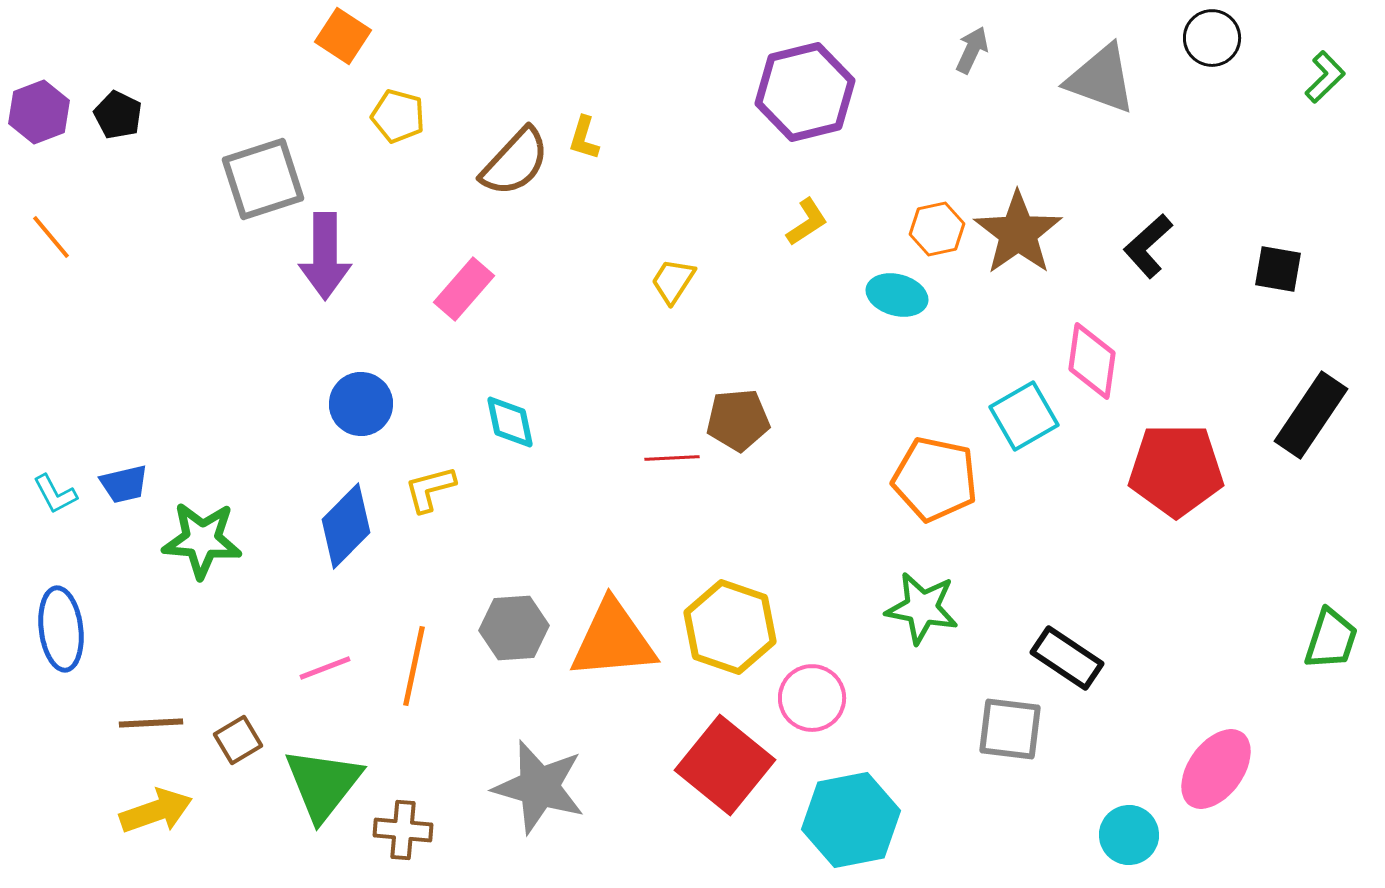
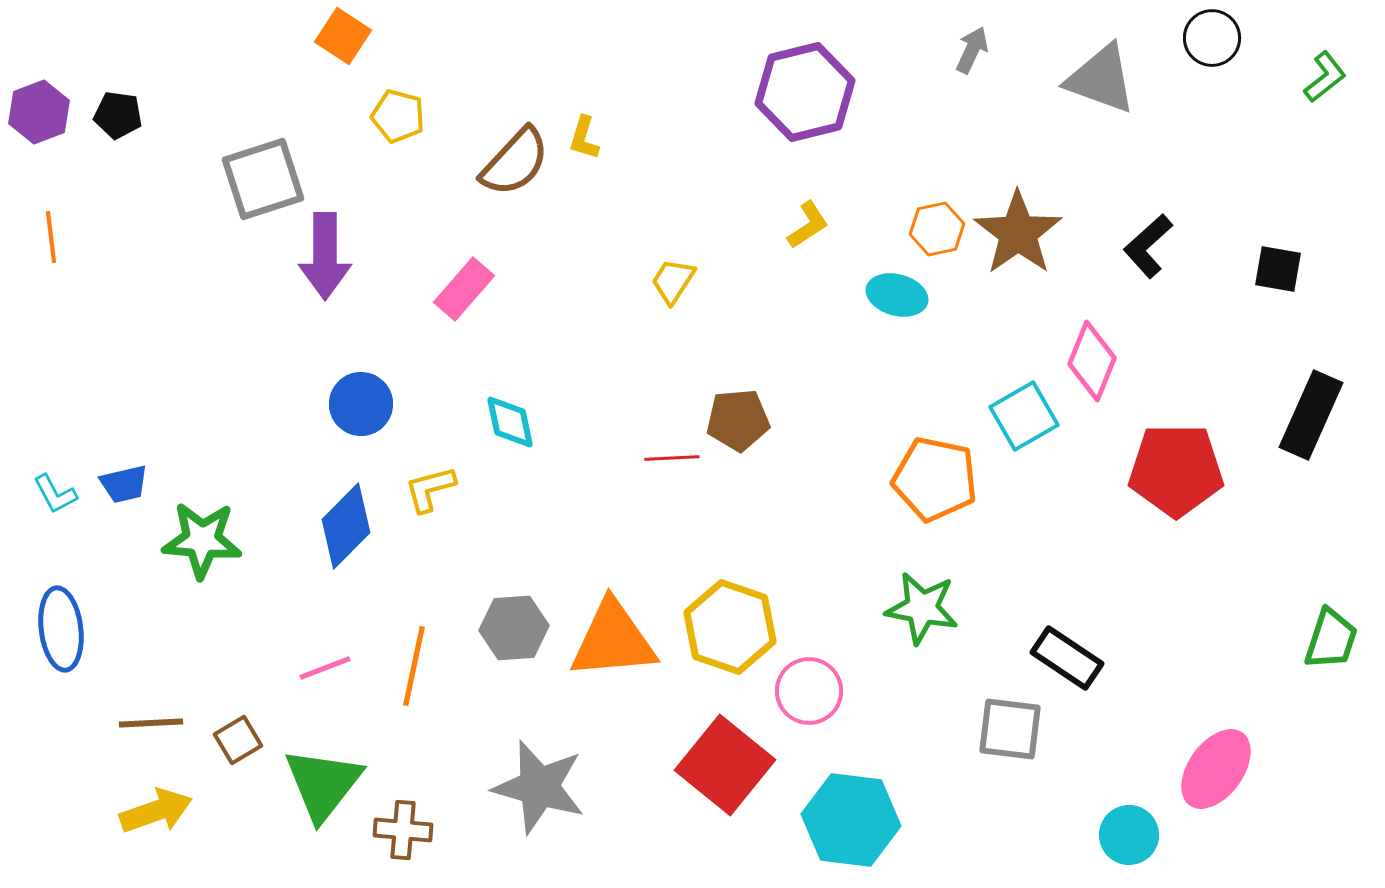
green L-shape at (1325, 77): rotated 6 degrees clockwise
black pentagon at (118, 115): rotated 18 degrees counterclockwise
yellow L-shape at (807, 222): moved 1 px right, 3 px down
orange line at (51, 237): rotated 33 degrees clockwise
pink diamond at (1092, 361): rotated 14 degrees clockwise
black rectangle at (1311, 415): rotated 10 degrees counterclockwise
pink circle at (812, 698): moved 3 px left, 7 px up
cyan hexagon at (851, 820): rotated 18 degrees clockwise
